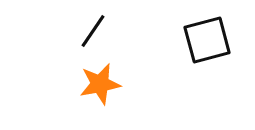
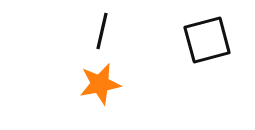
black line: moved 9 px right; rotated 21 degrees counterclockwise
